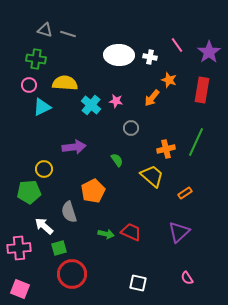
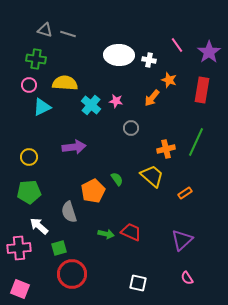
white cross: moved 1 px left, 3 px down
green semicircle: moved 19 px down
yellow circle: moved 15 px left, 12 px up
white arrow: moved 5 px left
purple triangle: moved 3 px right, 8 px down
